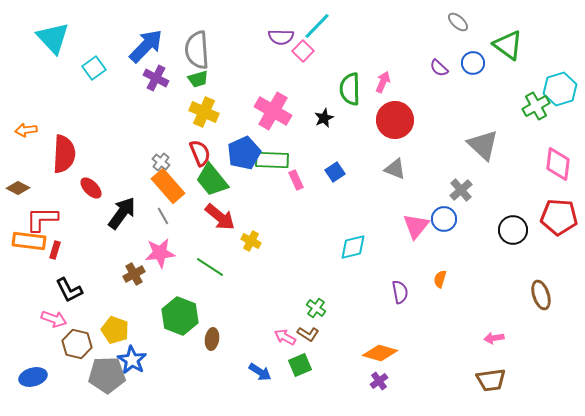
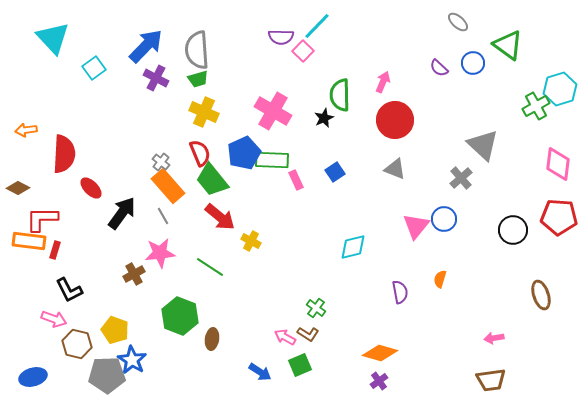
green semicircle at (350, 89): moved 10 px left, 6 px down
gray cross at (461, 190): moved 12 px up
